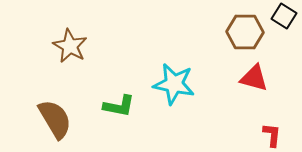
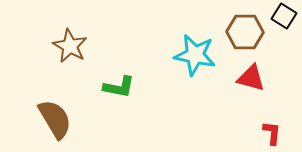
red triangle: moved 3 px left
cyan star: moved 21 px right, 29 px up
green L-shape: moved 19 px up
red L-shape: moved 2 px up
